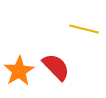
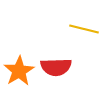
red semicircle: rotated 132 degrees clockwise
